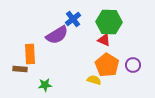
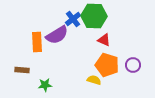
green hexagon: moved 15 px left, 6 px up
orange rectangle: moved 7 px right, 12 px up
orange pentagon: rotated 15 degrees counterclockwise
brown rectangle: moved 2 px right, 1 px down
